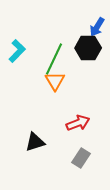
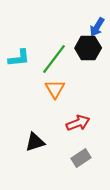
cyan L-shape: moved 2 px right, 7 px down; rotated 40 degrees clockwise
green line: rotated 12 degrees clockwise
orange triangle: moved 8 px down
gray rectangle: rotated 24 degrees clockwise
